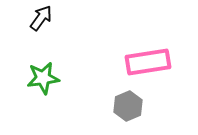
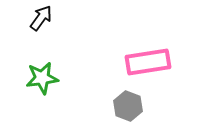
green star: moved 1 px left
gray hexagon: rotated 16 degrees counterclockwise
